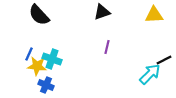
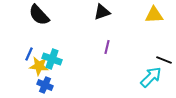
black line: rotated 49 degrees clockwise
yellow star: moved 2 px right
cyan arrow: moved 1 px right, 3 px down
blue cross: moved 1 px left
